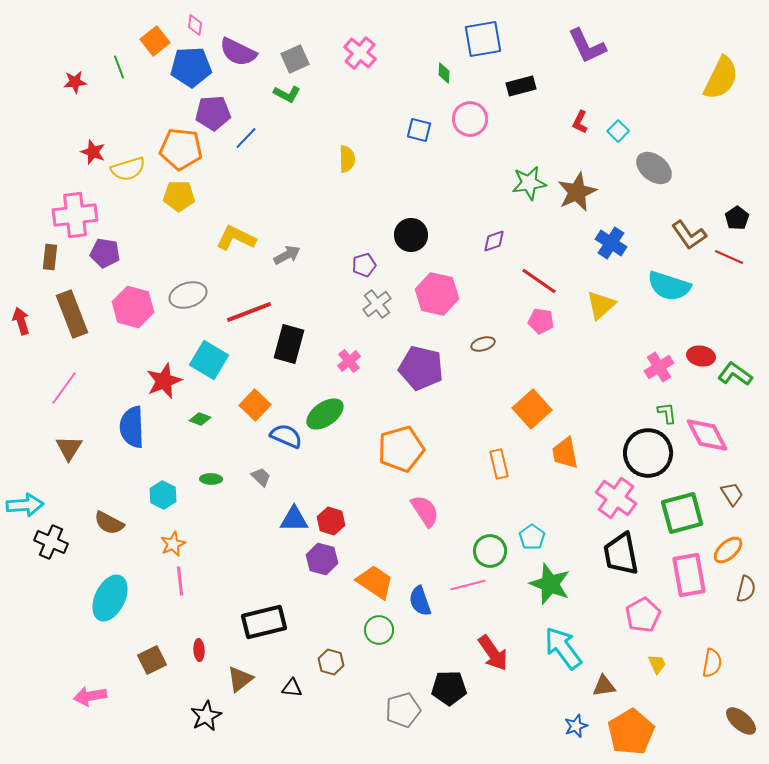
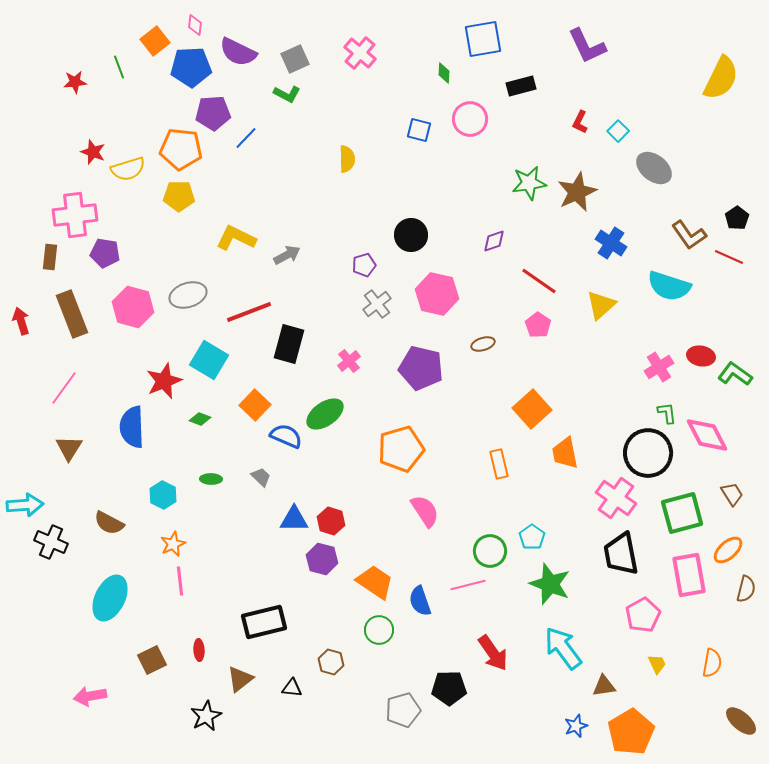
pink pentagon at (541, 321): moved 3 px left, 4 px down; rotated 25 degrees clockwise
